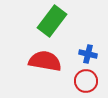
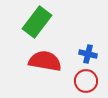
green rectangle: moved 15 px left, 1 px down
